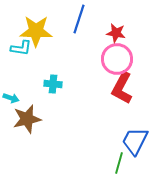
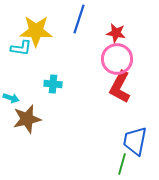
red L-shape: moved 2 px left, 1 px up
blue trapezoid: rotated 16 degrees counterclockwise
green line: moved 3 px right, 1 px down
